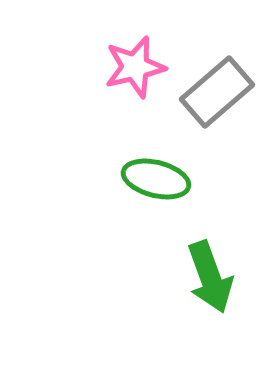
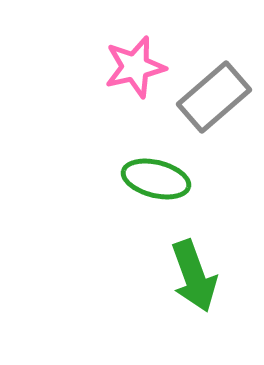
gray rectangle: moved 3 px left, 5 px down
green arrow: moved 16 px left, 1 px up
